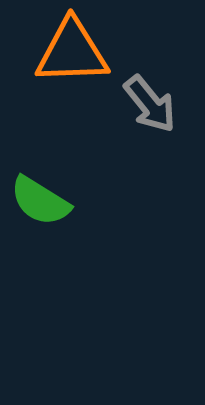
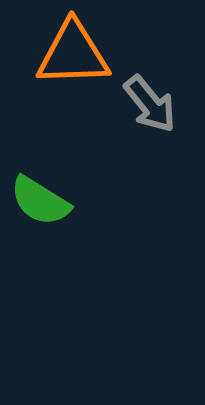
orange triangle: moved 1 px right, 2 px down
